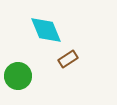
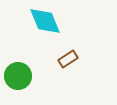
cyan diamond: moved 1 px left, 9 px up
